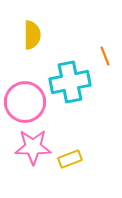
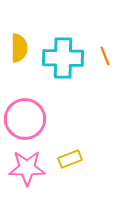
yellow semicircle: moved 13 px left, 13 px down
cyan cross: moved 7 px left, 24 px up; rotated 12 degrees clockwise
pink circle: moved 17 px down
pink star: moved 6 px left, 21 px down
